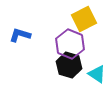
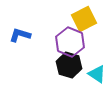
purple hexagon: moved 2 px up
